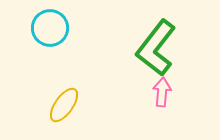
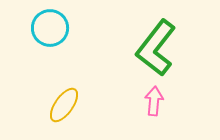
pink arrow: moved 8 px left, 9 px down
